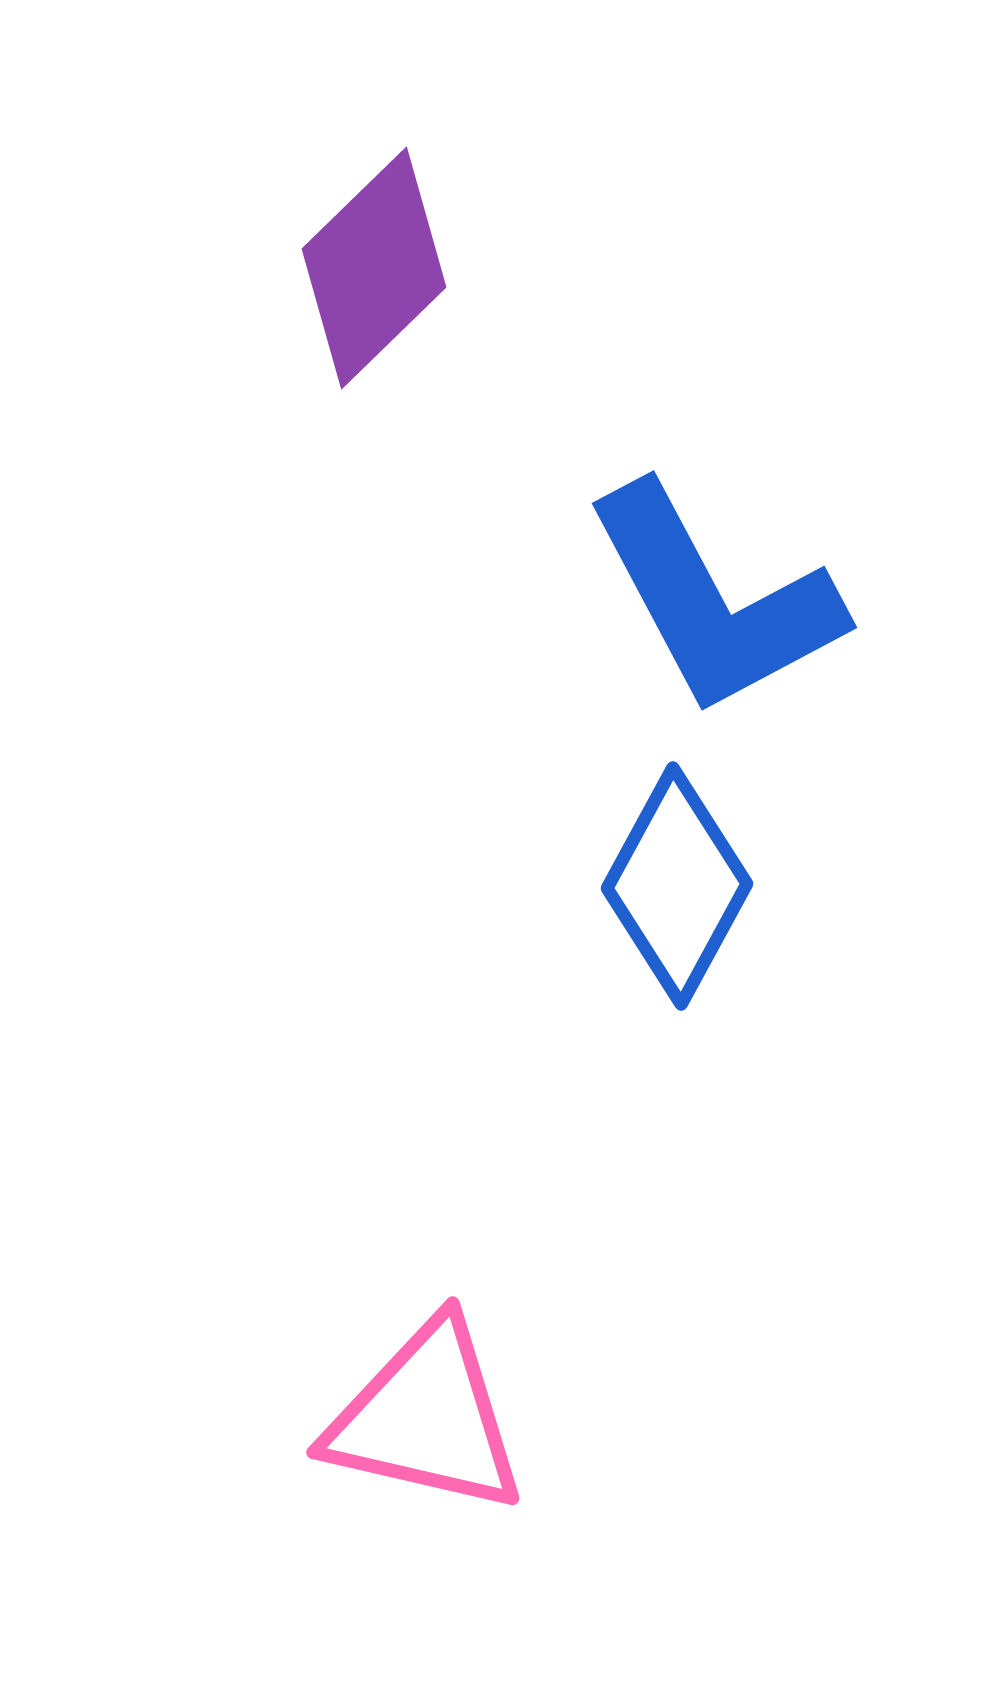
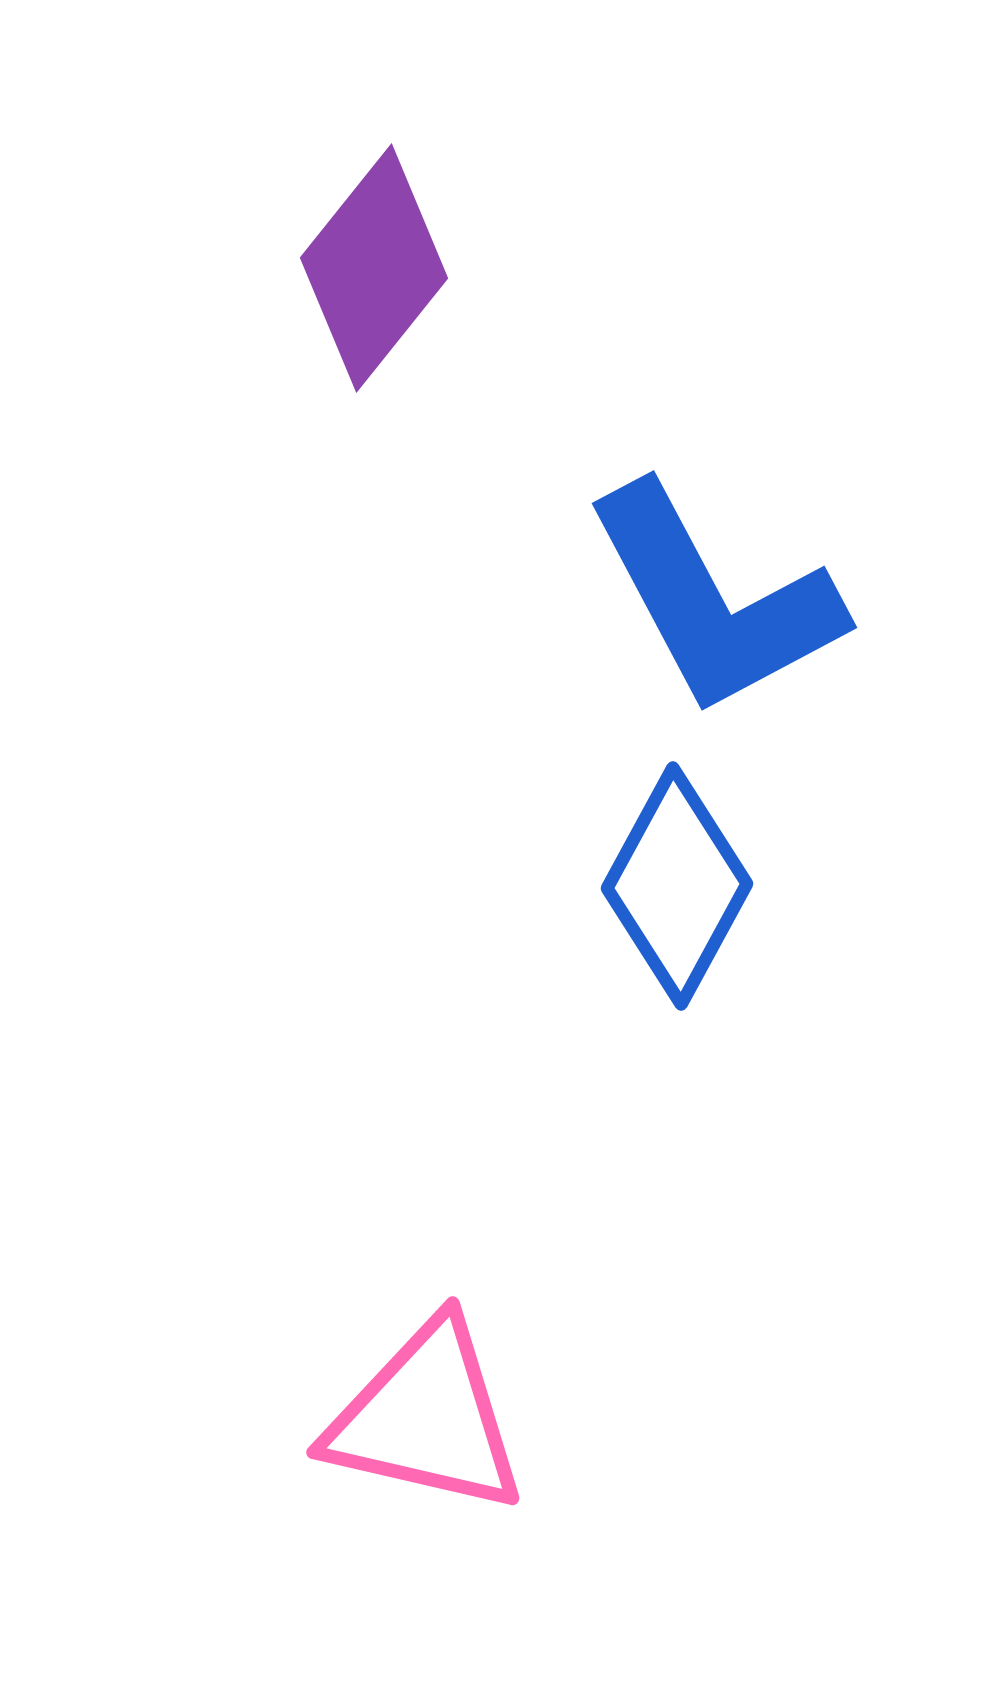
purple diamond: rotated 7 degrees counterclockwise
